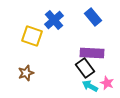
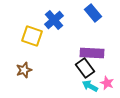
blue rectangle: moved 4 px up
brown star: moved 2 px left, 3 px up
